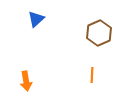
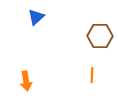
blue triangle: moved 2 px up
brown hexagon: moved 1 px right, 3 px down; rotated 25 degrees clockwise
